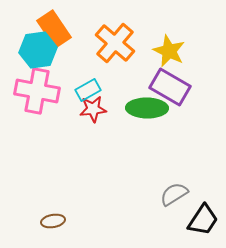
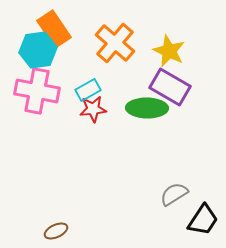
brown ellipse: moved 3 px right, 10 px down; rotated 15 degrees counterclockwise
